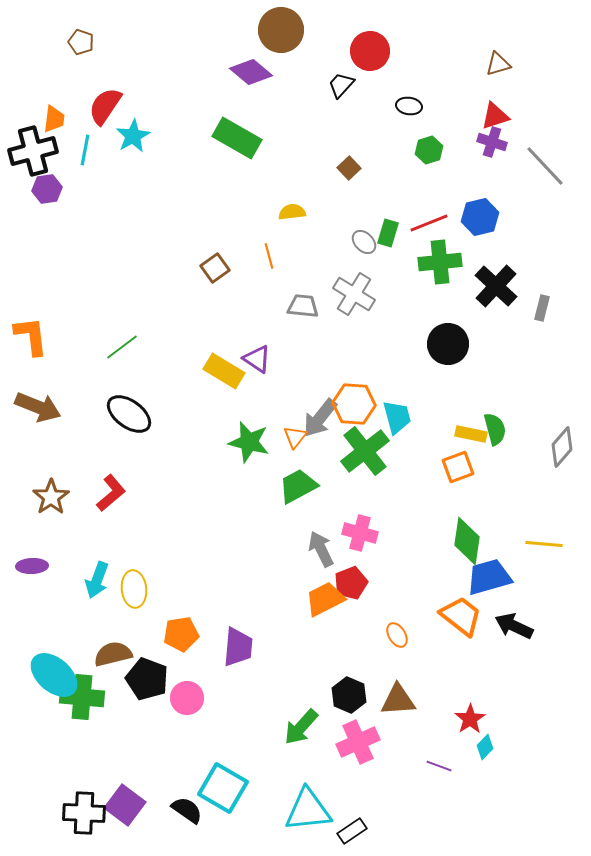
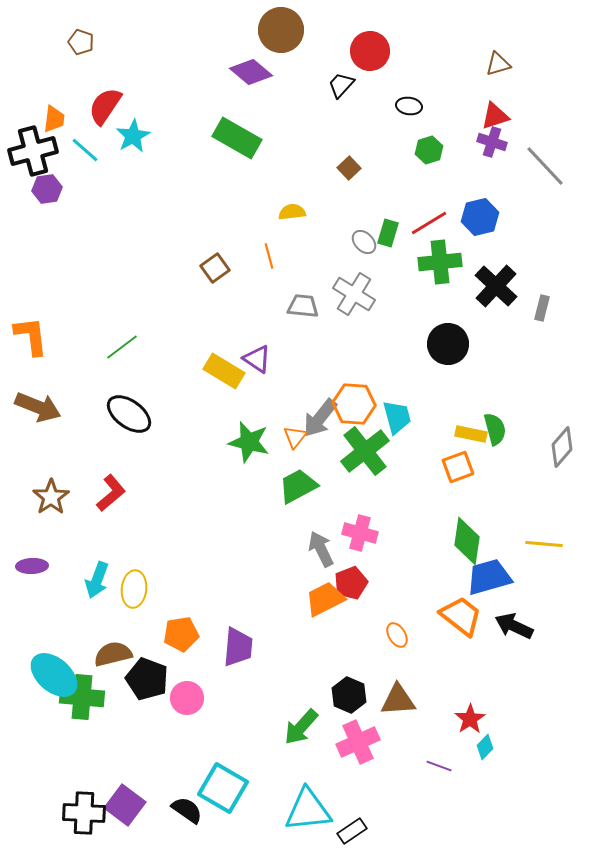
cyan line at (85, 150): rotated 60 degrees counterclockwise
red line at (429, 223): rotated 9 degrees counterclockwise
yellow ellipse at (134, 589): rotated 12 degrees clockwise
